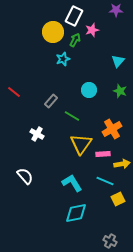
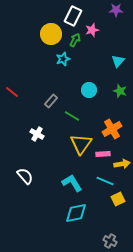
white rectangle: moved 1 px left
yellow circle: moved 2 px left, 2 px down
red line: moved 2 px left
